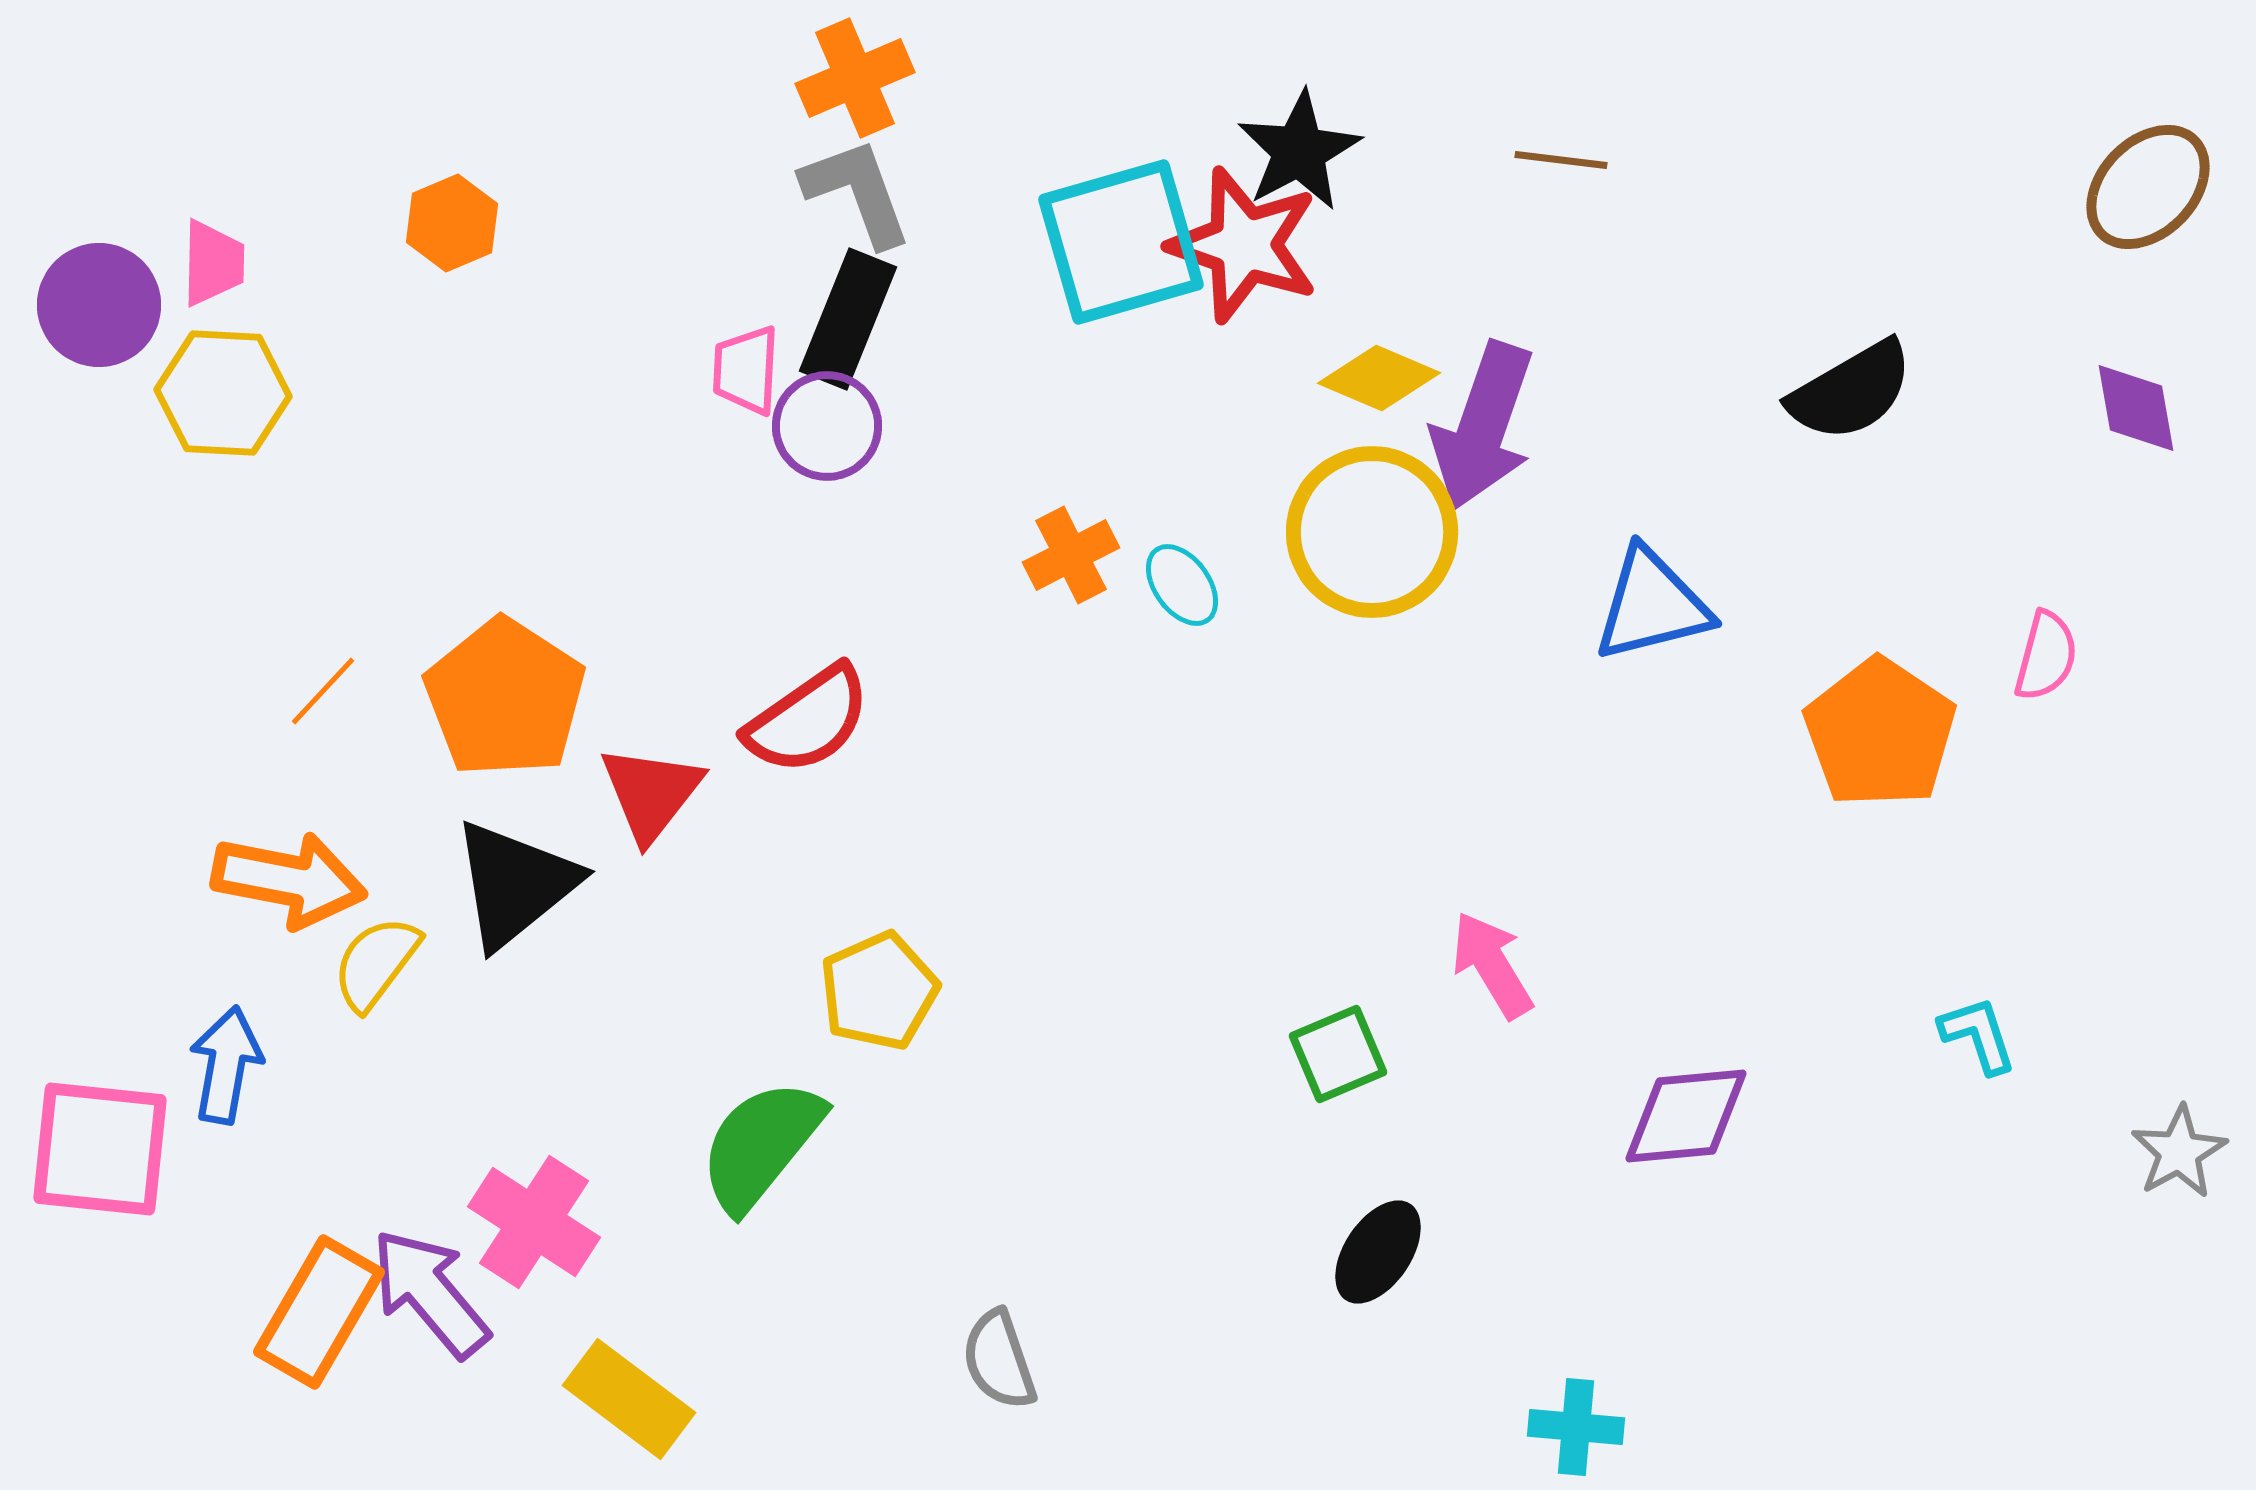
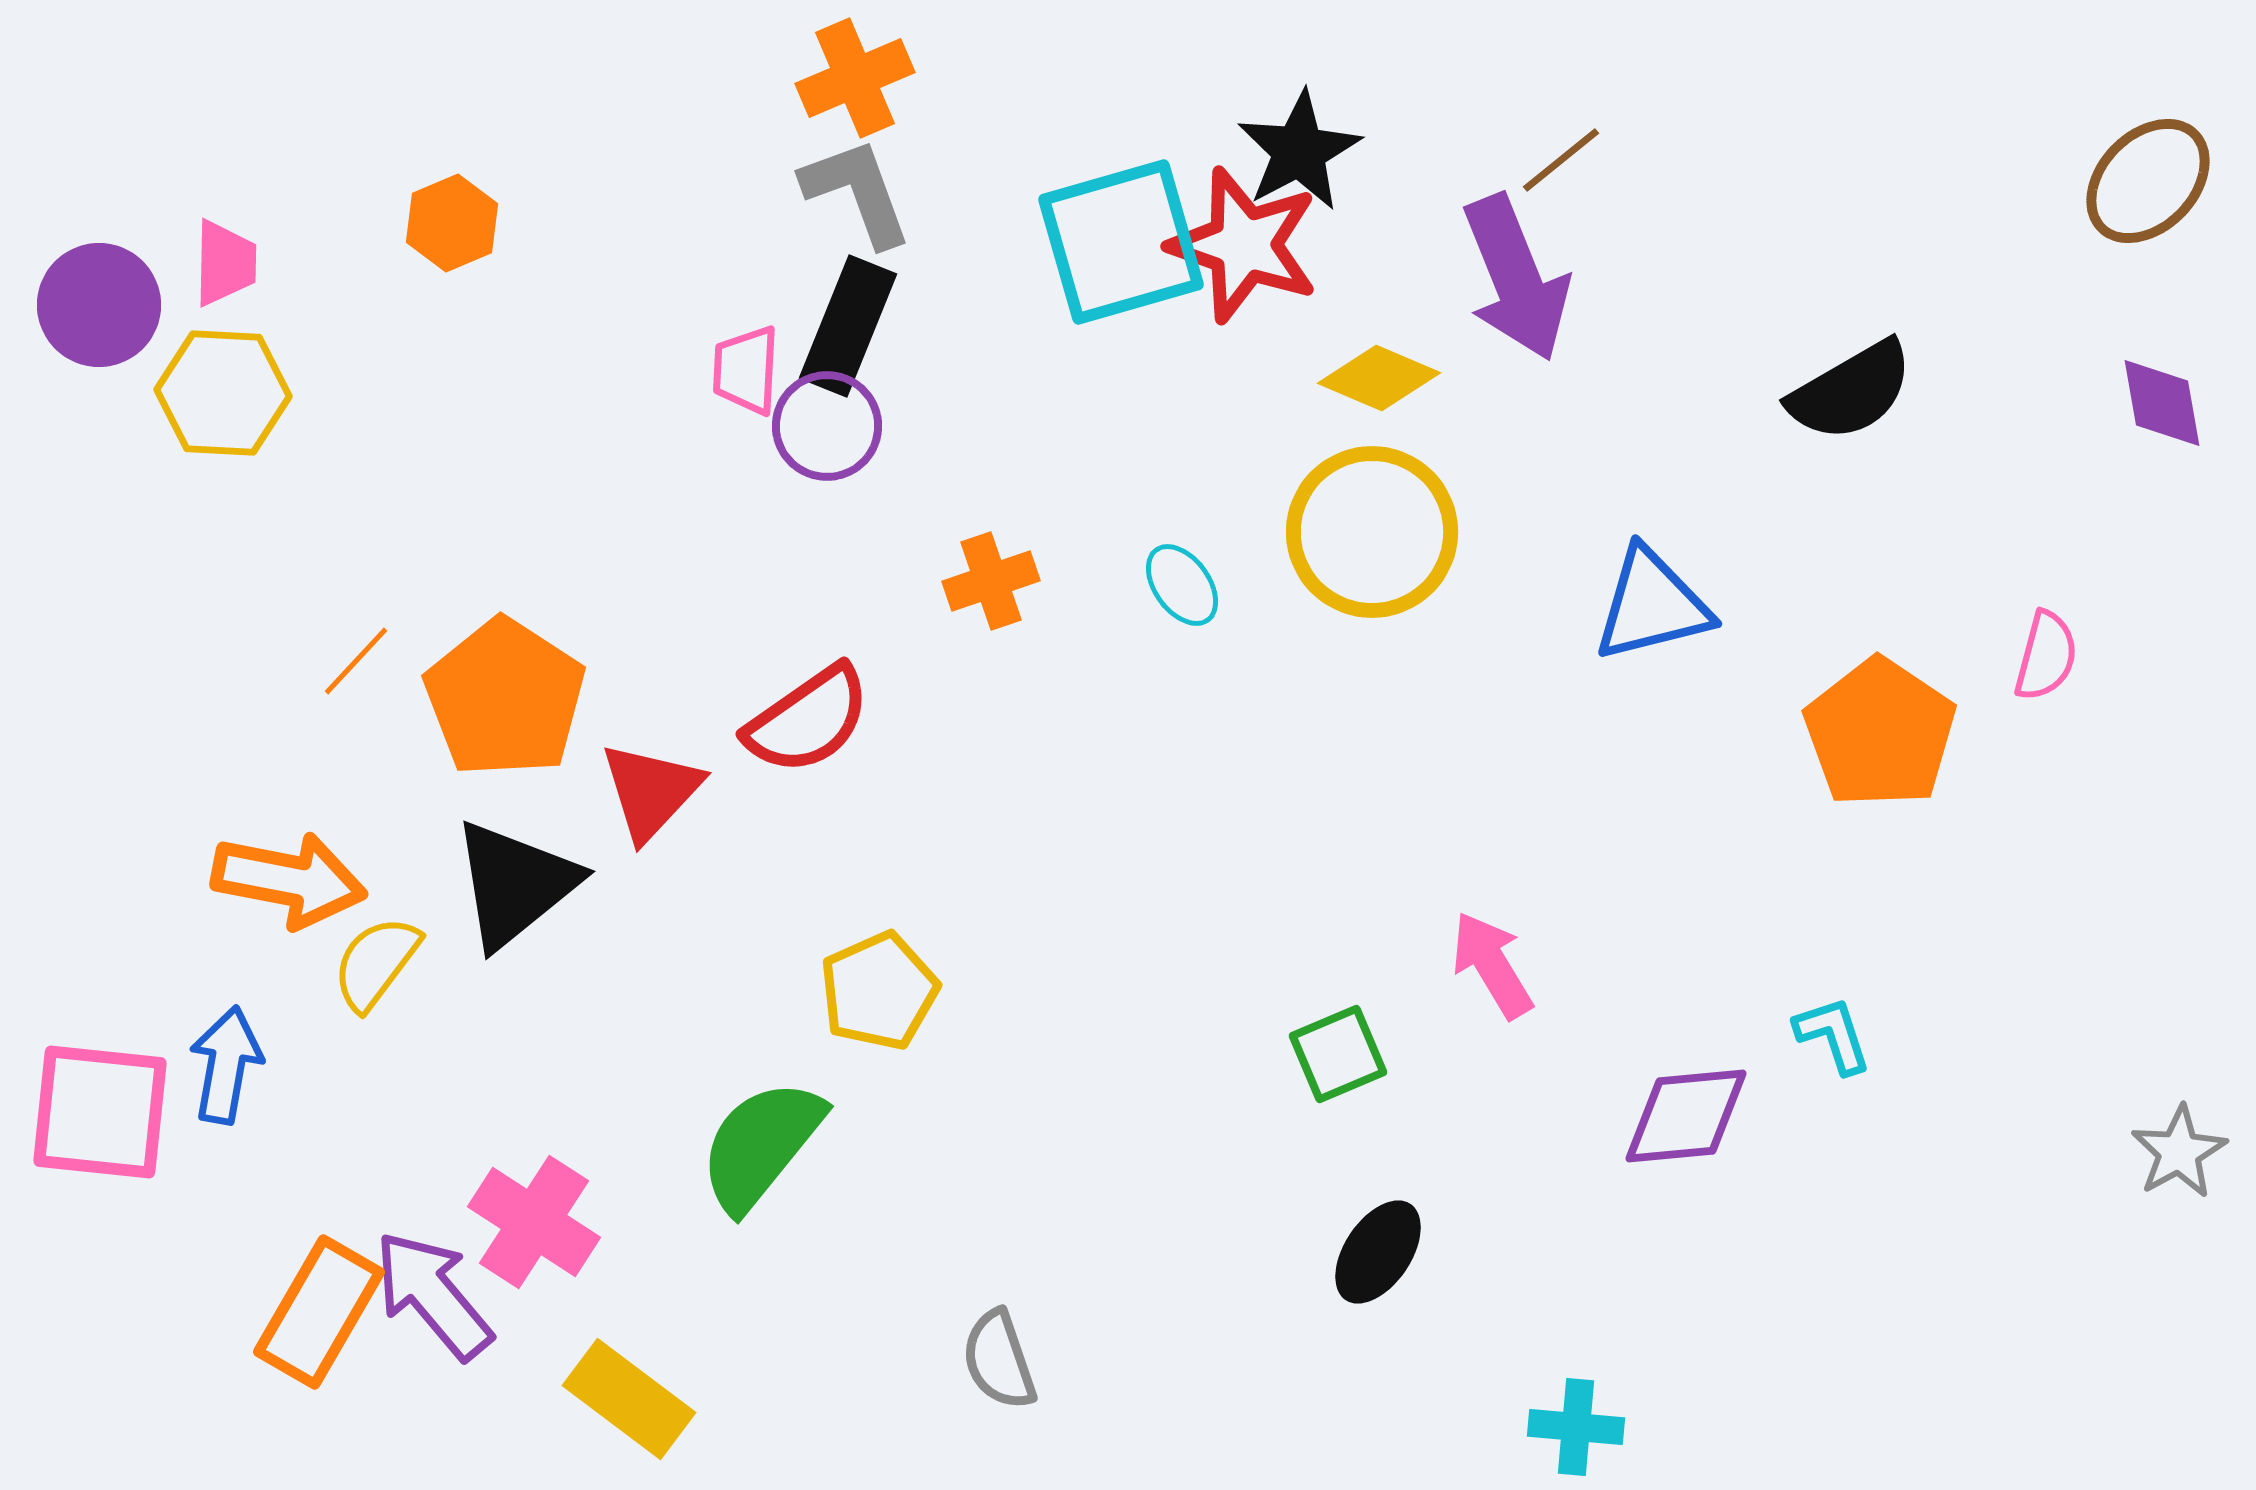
brown line at (1561, 160): rotated 46 degrees counterclockwise
brown ellipse at (2148, 187): moved 6 px up
pink trapezoid at (213, 263): moved 12 px right
black rectangle at (848, 319): moved 7 px down
purple diamond at (2136, 408): moved 26 px right, 5 px up
purple arrow at (1483, 426): moved 33 px right, 148 px up; rotated 41 degrees counterclockwise
orange cross at (1071, 555): moved 80 px left, 26 px down; rotated 8 degrees clockwise
orange line at (323, 691): moved 33 px right, 30 px up
red triangle at (651, 793): moved 2 px up; rotated 5 degrees clockwise
cyan L-shape at (1978, 1035): moved 145 px left
pink square at (100, 1149): moved 37 px up
purple arrow at (430, 1293): moved 3 px right, 2 px down
